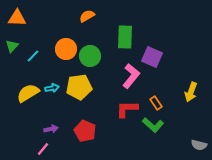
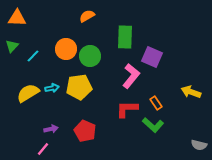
yellow arrow: rotated 90 degrees clockwise
